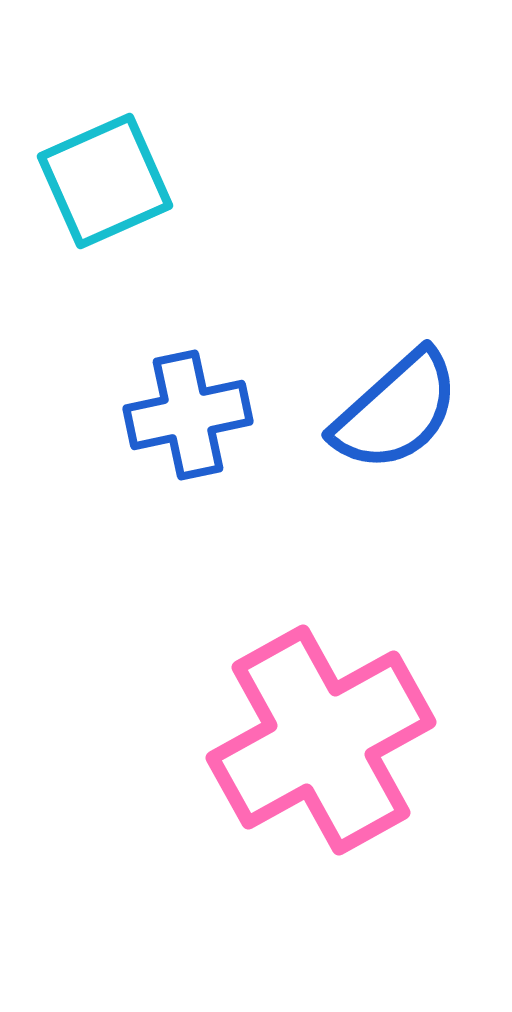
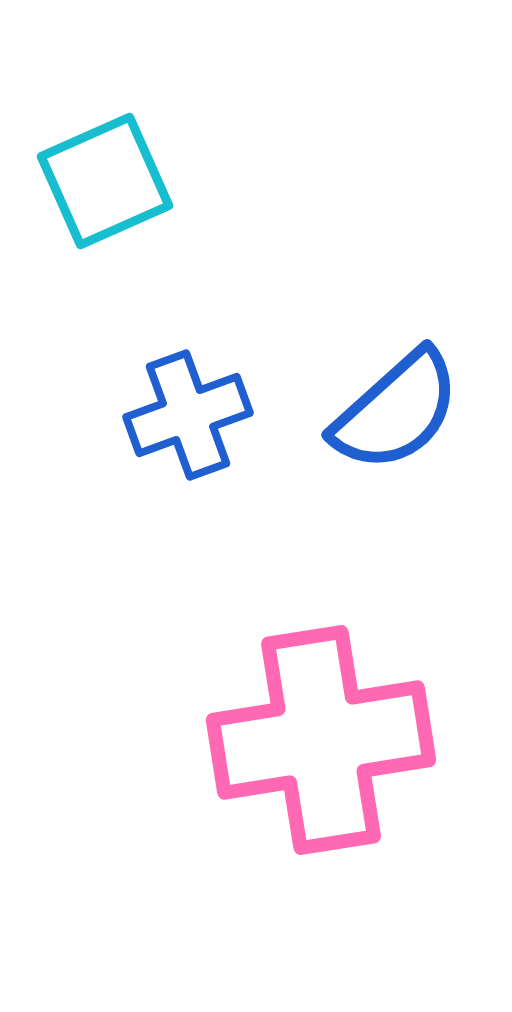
blue cross: rotated 8 degrees counterclockwise
pink cross: rotated 20 degrees clockwise
